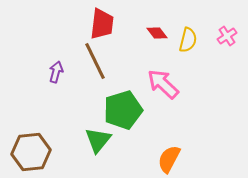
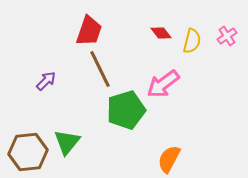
red trapezoid: moved 13 px left, 7 px down; rotated 12 degrees clockwise
red diamond: moved 4 px right
yellow semicircle: moved 4 px right, 1 px down
brown line: moved 5 px right, 8 px down
purple arrow: moved 10 px left, 9 px down; rotated 30 degrees clockwise
pink arrow: rotated 80 degrees counterclockwise
green pentagon: moved 3 px right
green triangle: moved 31 px left, 2 px down
brown hexagon: moved 3 px left
